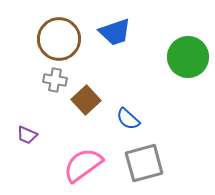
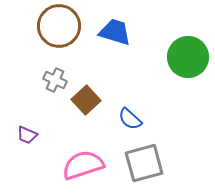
blue trapezoid: rotated 144 degrees counterclockwise
brown circle: moved 13 px up
gray cross: rotated 15 degrees clockwise
blue semicircle: moved 2 px right
pink semicircle: rotated 18 degrees clockwise
